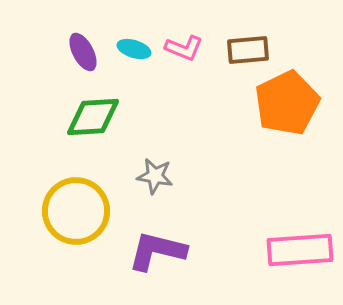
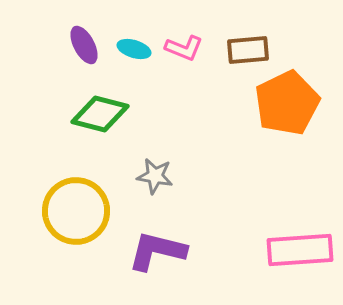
purple ellipse: moved 1 px right, 7 px up
green diamond: moved 7 px right, 3 px up; rotated 18 degrees clockwise
